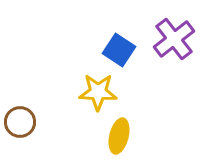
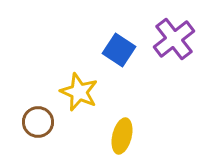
yellow star: moved 19 px left; rotated 21 degrees clockwise
brown circle: moved 18 px right
yellow ellipse: moved 3 px right
